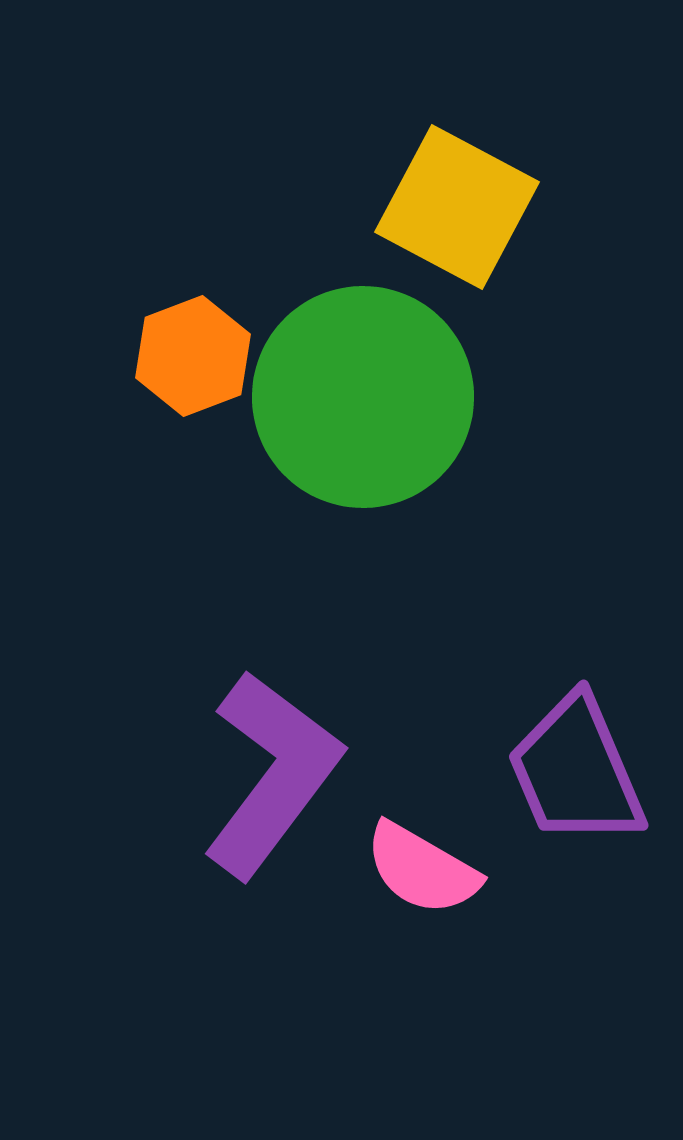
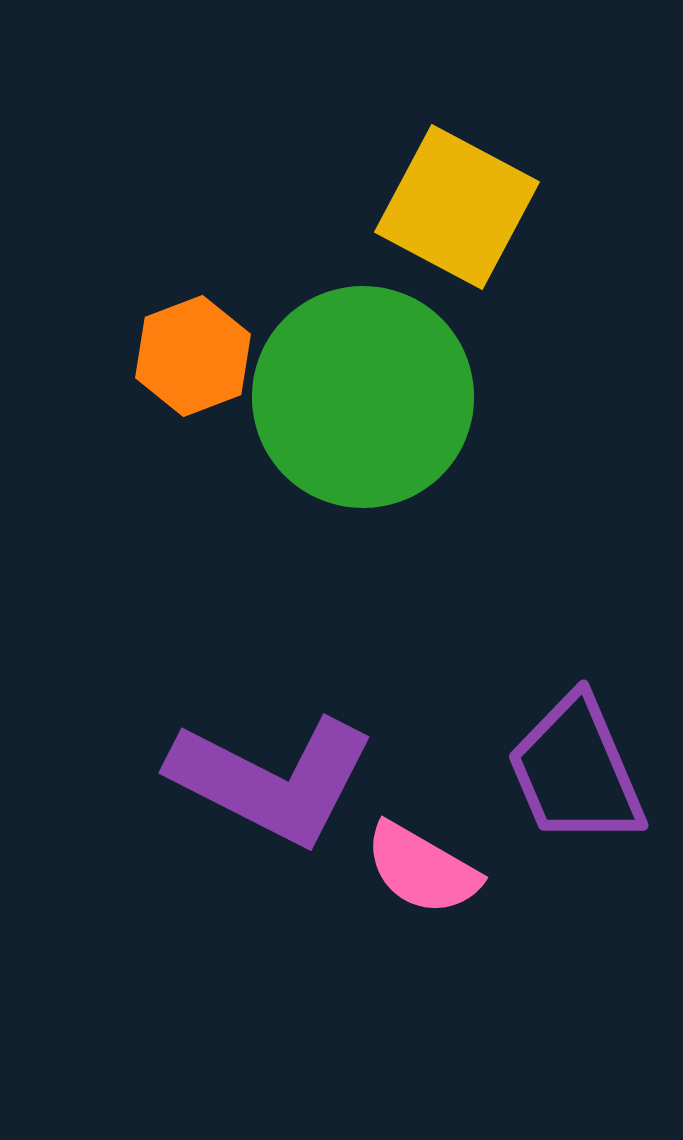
purple L-shape: moved 6 px down; rotated 80 degrees clockwise
